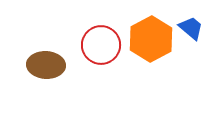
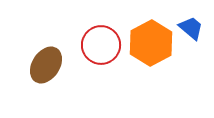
orange hexagon: moved 4 px down
brown ellipse: rotated 60 degrees counterclockwise
